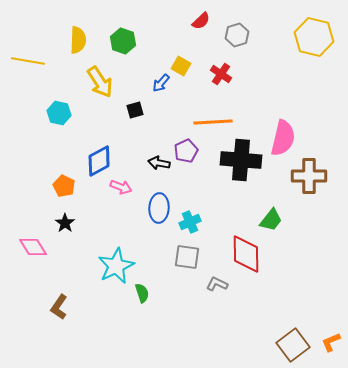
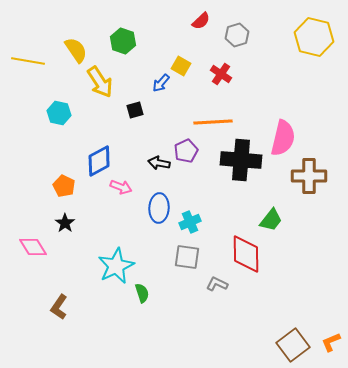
yellow semicircle: moved 2 px left, 10 px down; rotated 36 degrees counterclockwise
